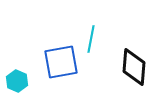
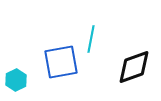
black diamond: rotated 66 degrees clockwise
cyan hexagon: moved 1 px left, 1 px up; rotated 10 degrees clockwise
